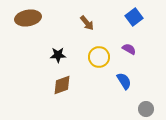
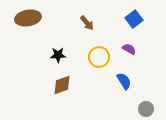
blue square: moved 2 px down
